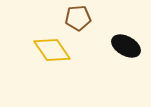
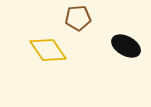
yellow diamond: moved 4 px left
